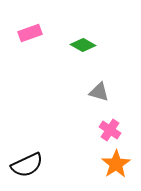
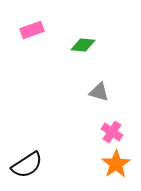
pink rectangle: moved 2 px right, 3 px up
green diamond: rotated 25 degrees counterclockwise
pink cross: moved 2 px right, 2 px down
black semicircle: rotated 8 degrees counterclockwise
